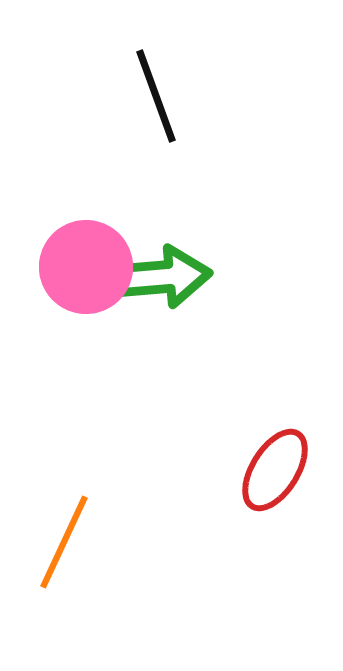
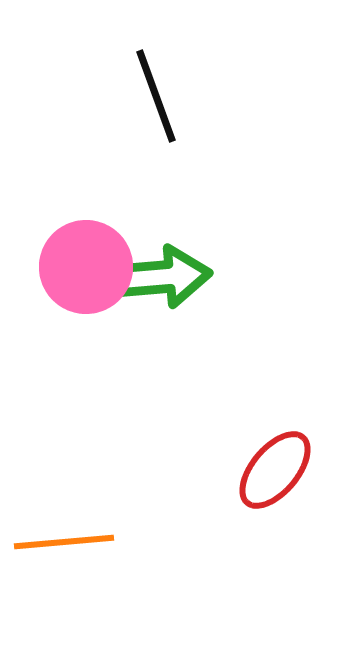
red ellipse: rotated 8 degrees clockwise
orange line: rotated 60 degrees clockwise
